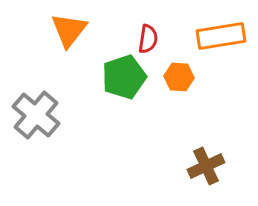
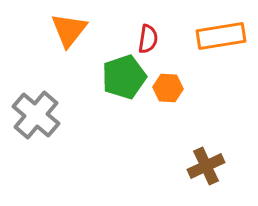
orange hexagon: moved 11 px left, 11 px down
